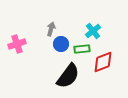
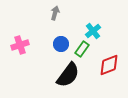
gray arrow: moved 4 px right, 16 px up
pink cross: moved 3 px right, 1 px down
green rectangle: rotated 49 degrees counterclockwise
red diamond: moved 6 px right, 3 px down
black semicircle: moved 1 px up
